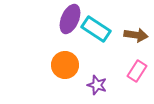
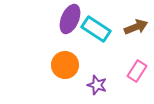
brown arrow: moved 8 px up; rotated 30 degrees counterclockwise
